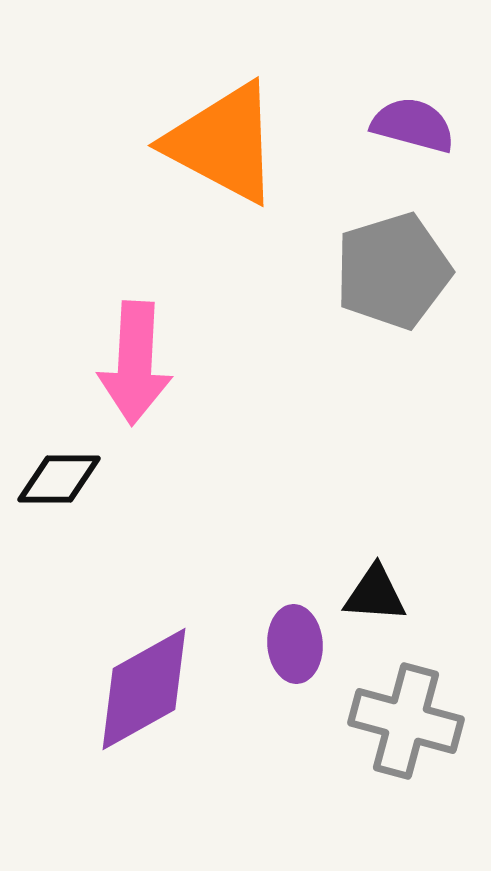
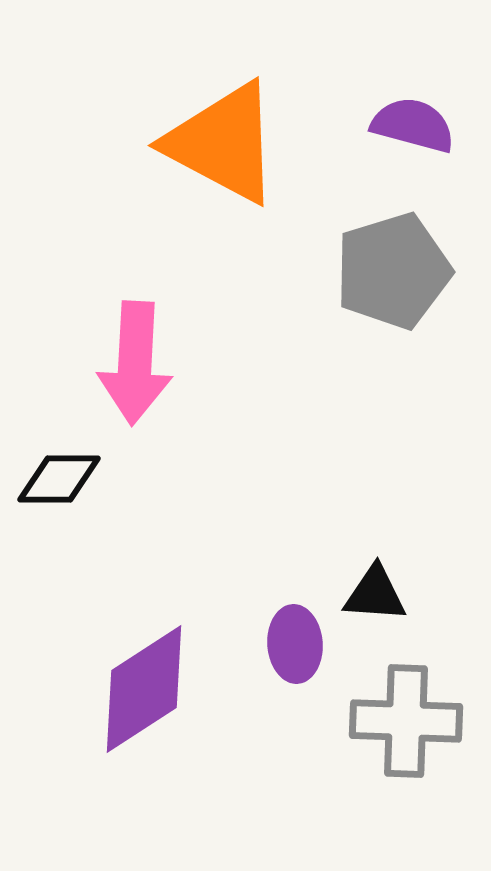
purple diamond: rotated 4 degrees counterclockwise
gray cross: rotated 13 degrees counterclockwise
